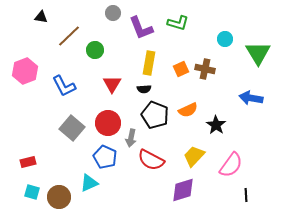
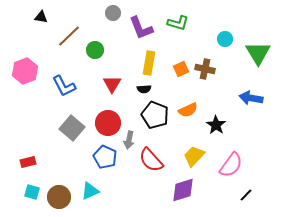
gray arrow: moved 2 px left, 2 px down
red semicircle: rotated 20 degrees clockwise
cyan triangle: moved 1 px right, 8 px down
black line: rotated 48 degrees clockwise
